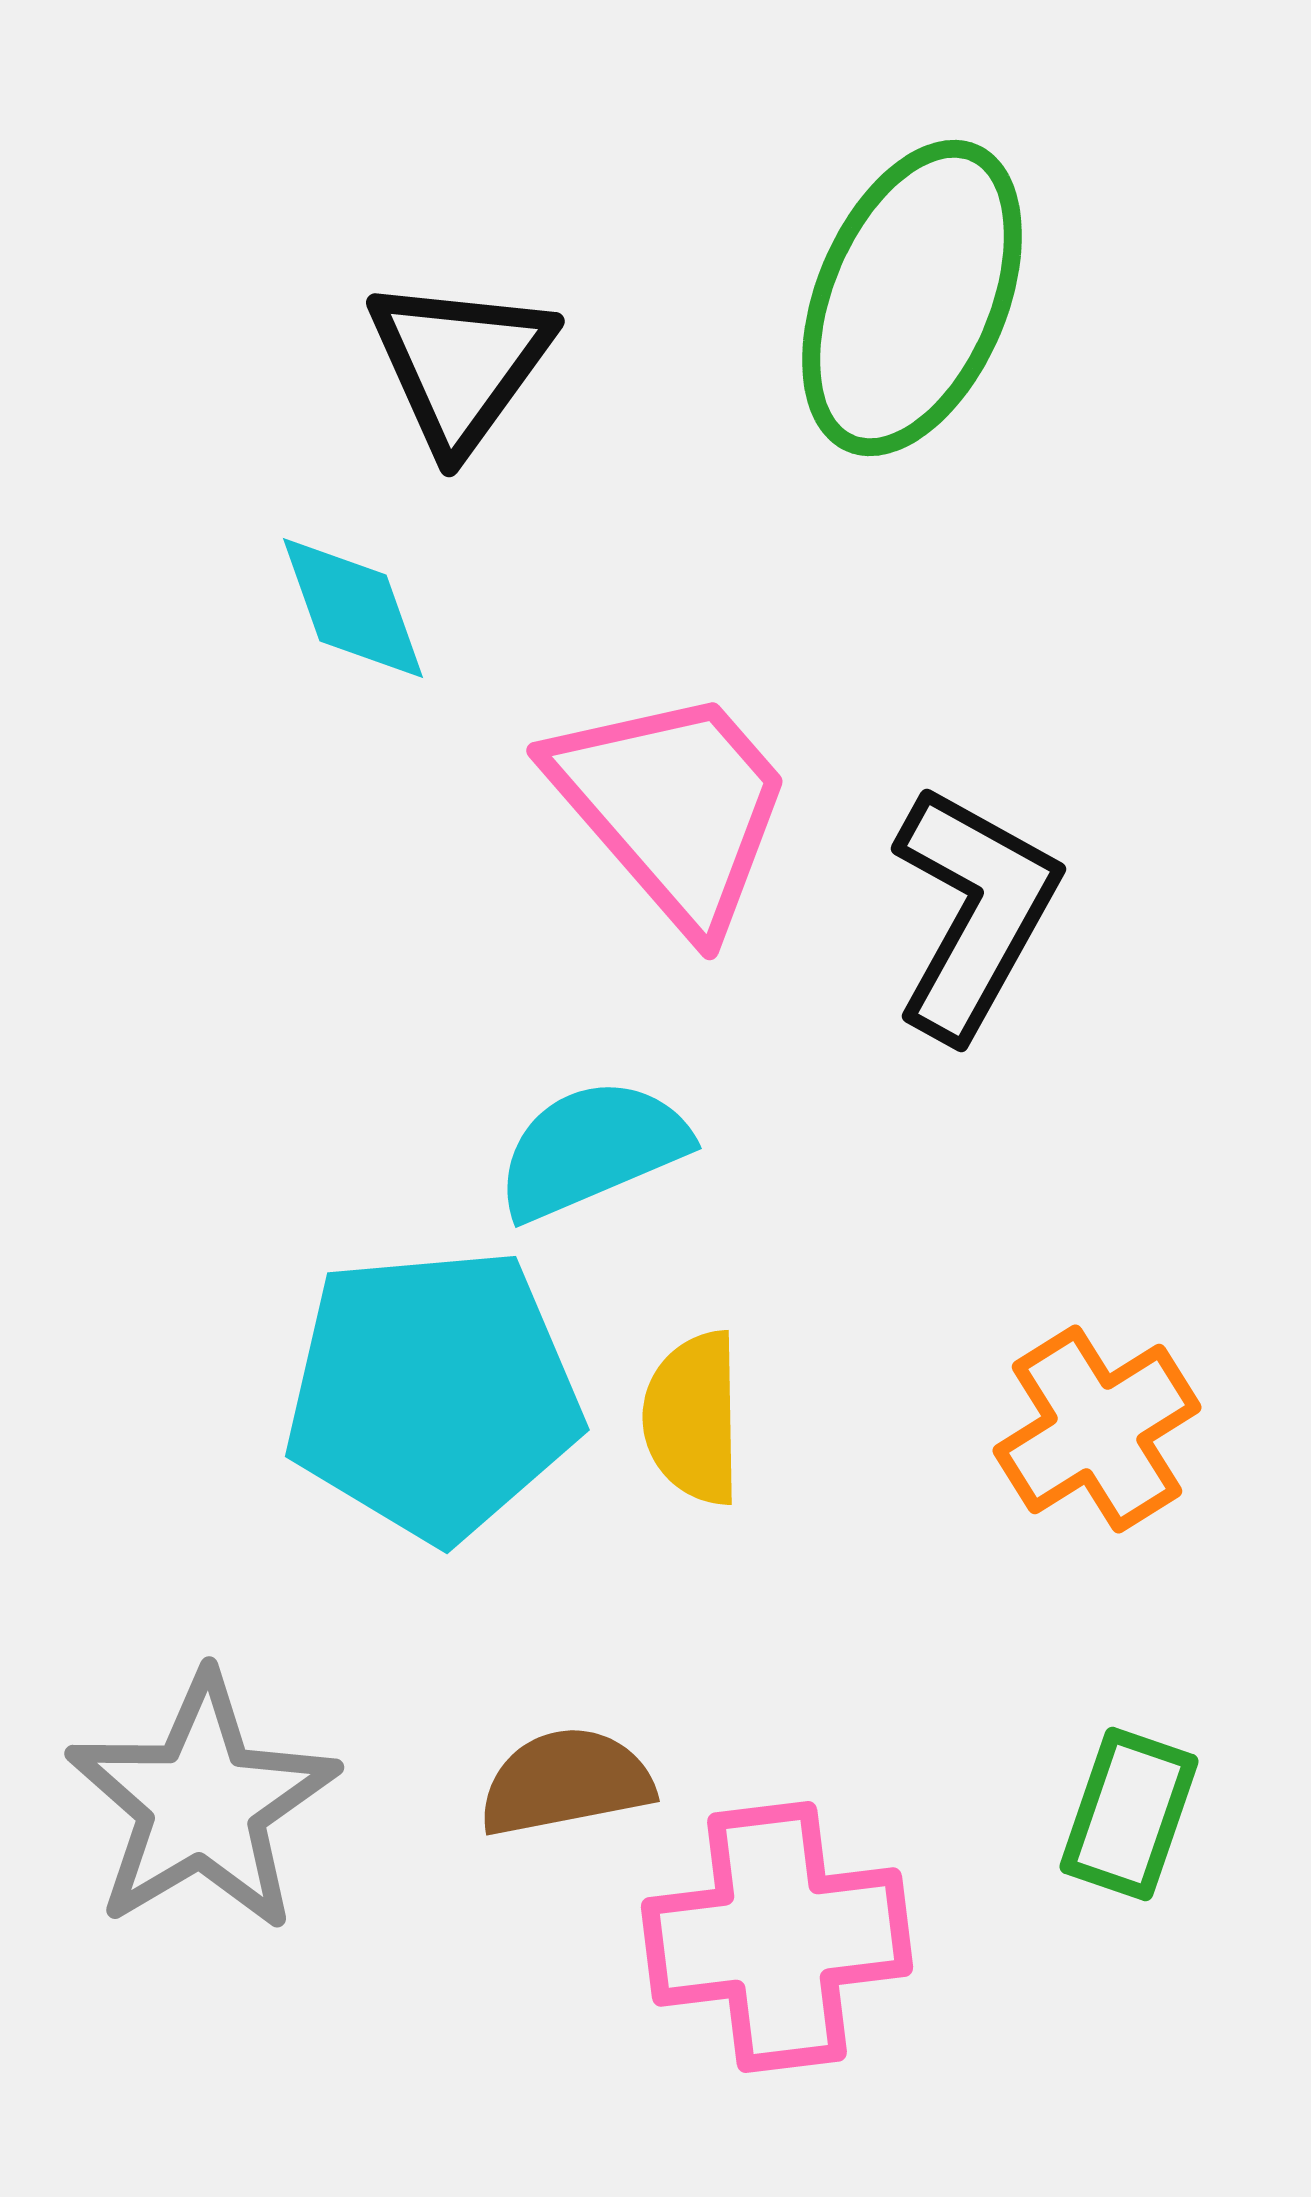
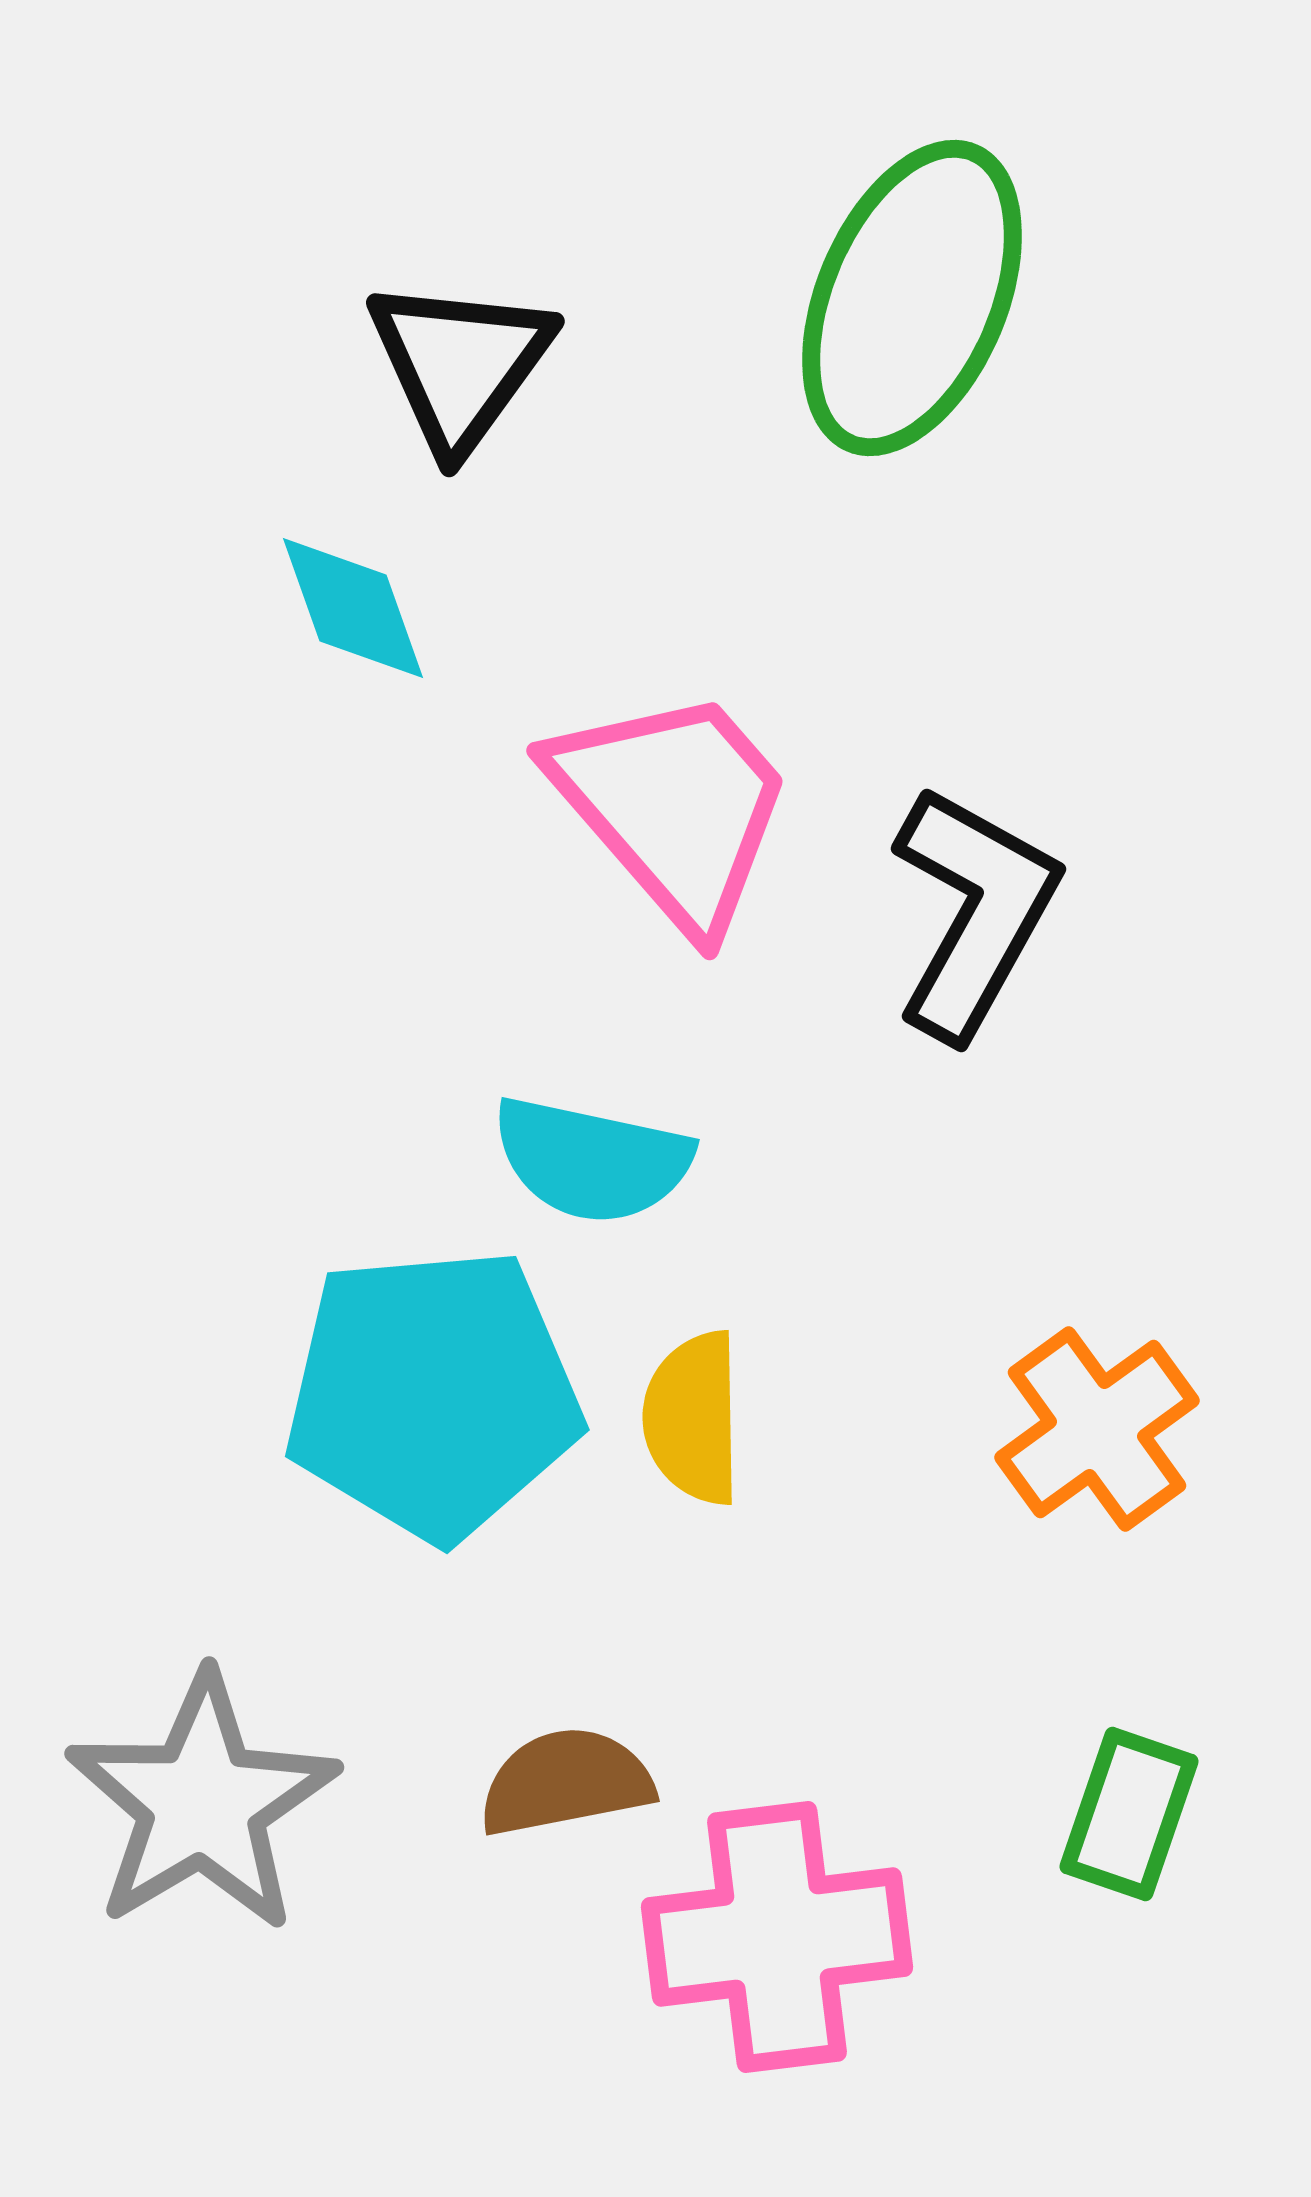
cyan semicircle: moved 11 px down; rotated 145 degrees counterclockwise
orange cross: rotated 4 degrees counterclockwise
